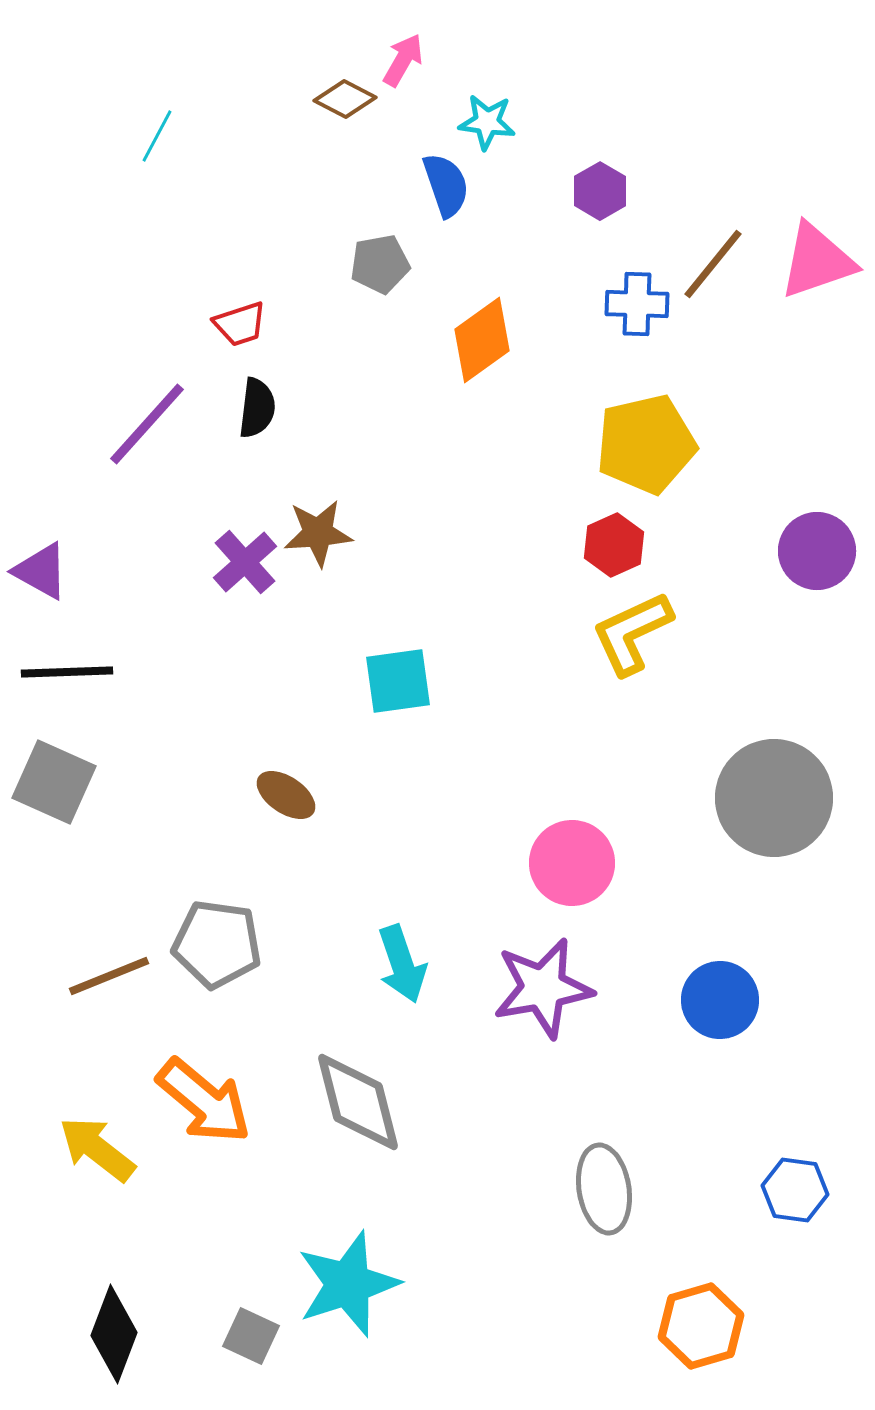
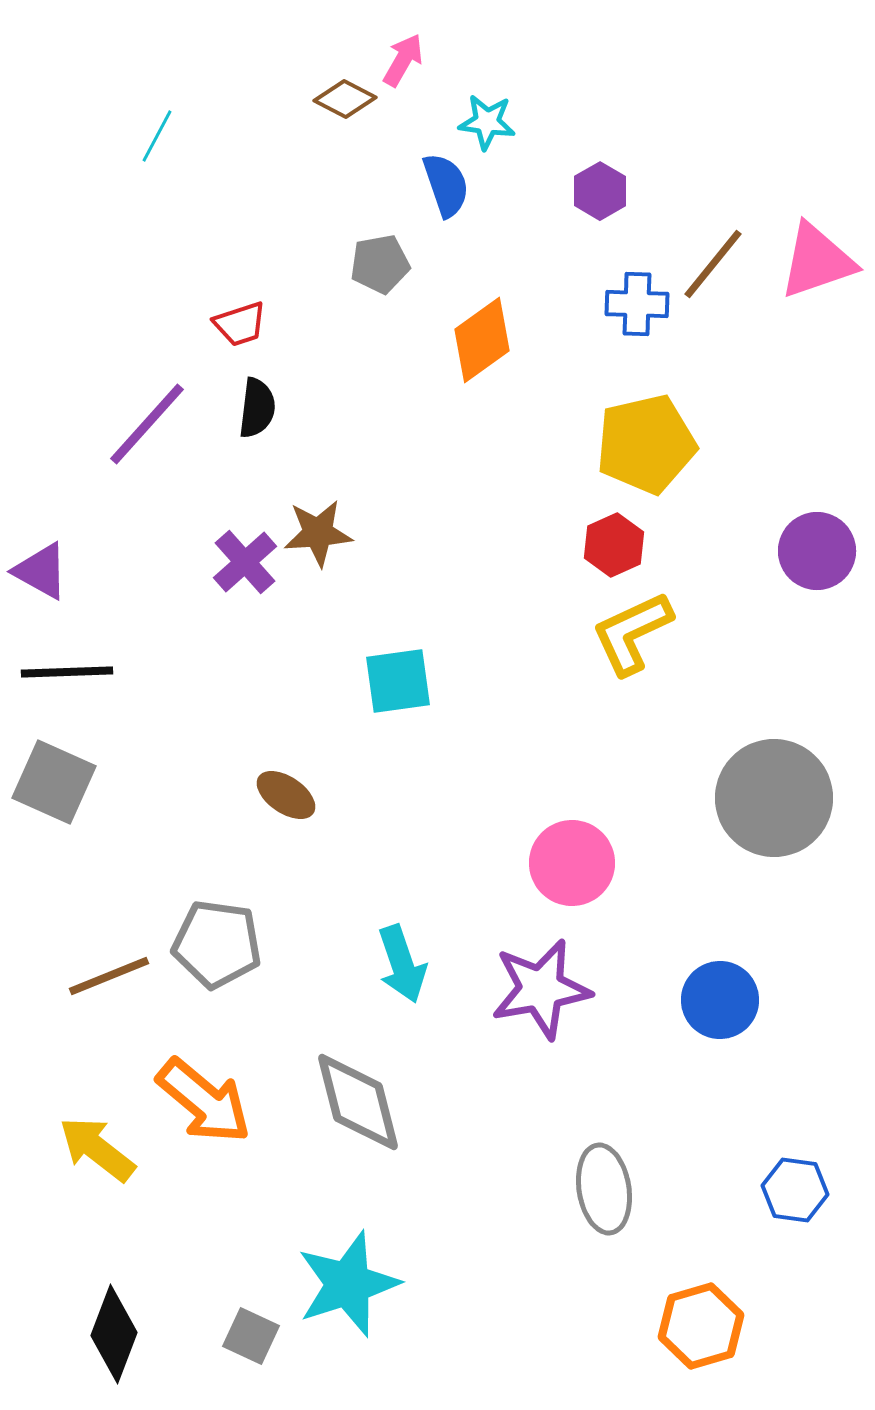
purple star at (543, 988): moved 2 px left, 1 px down
